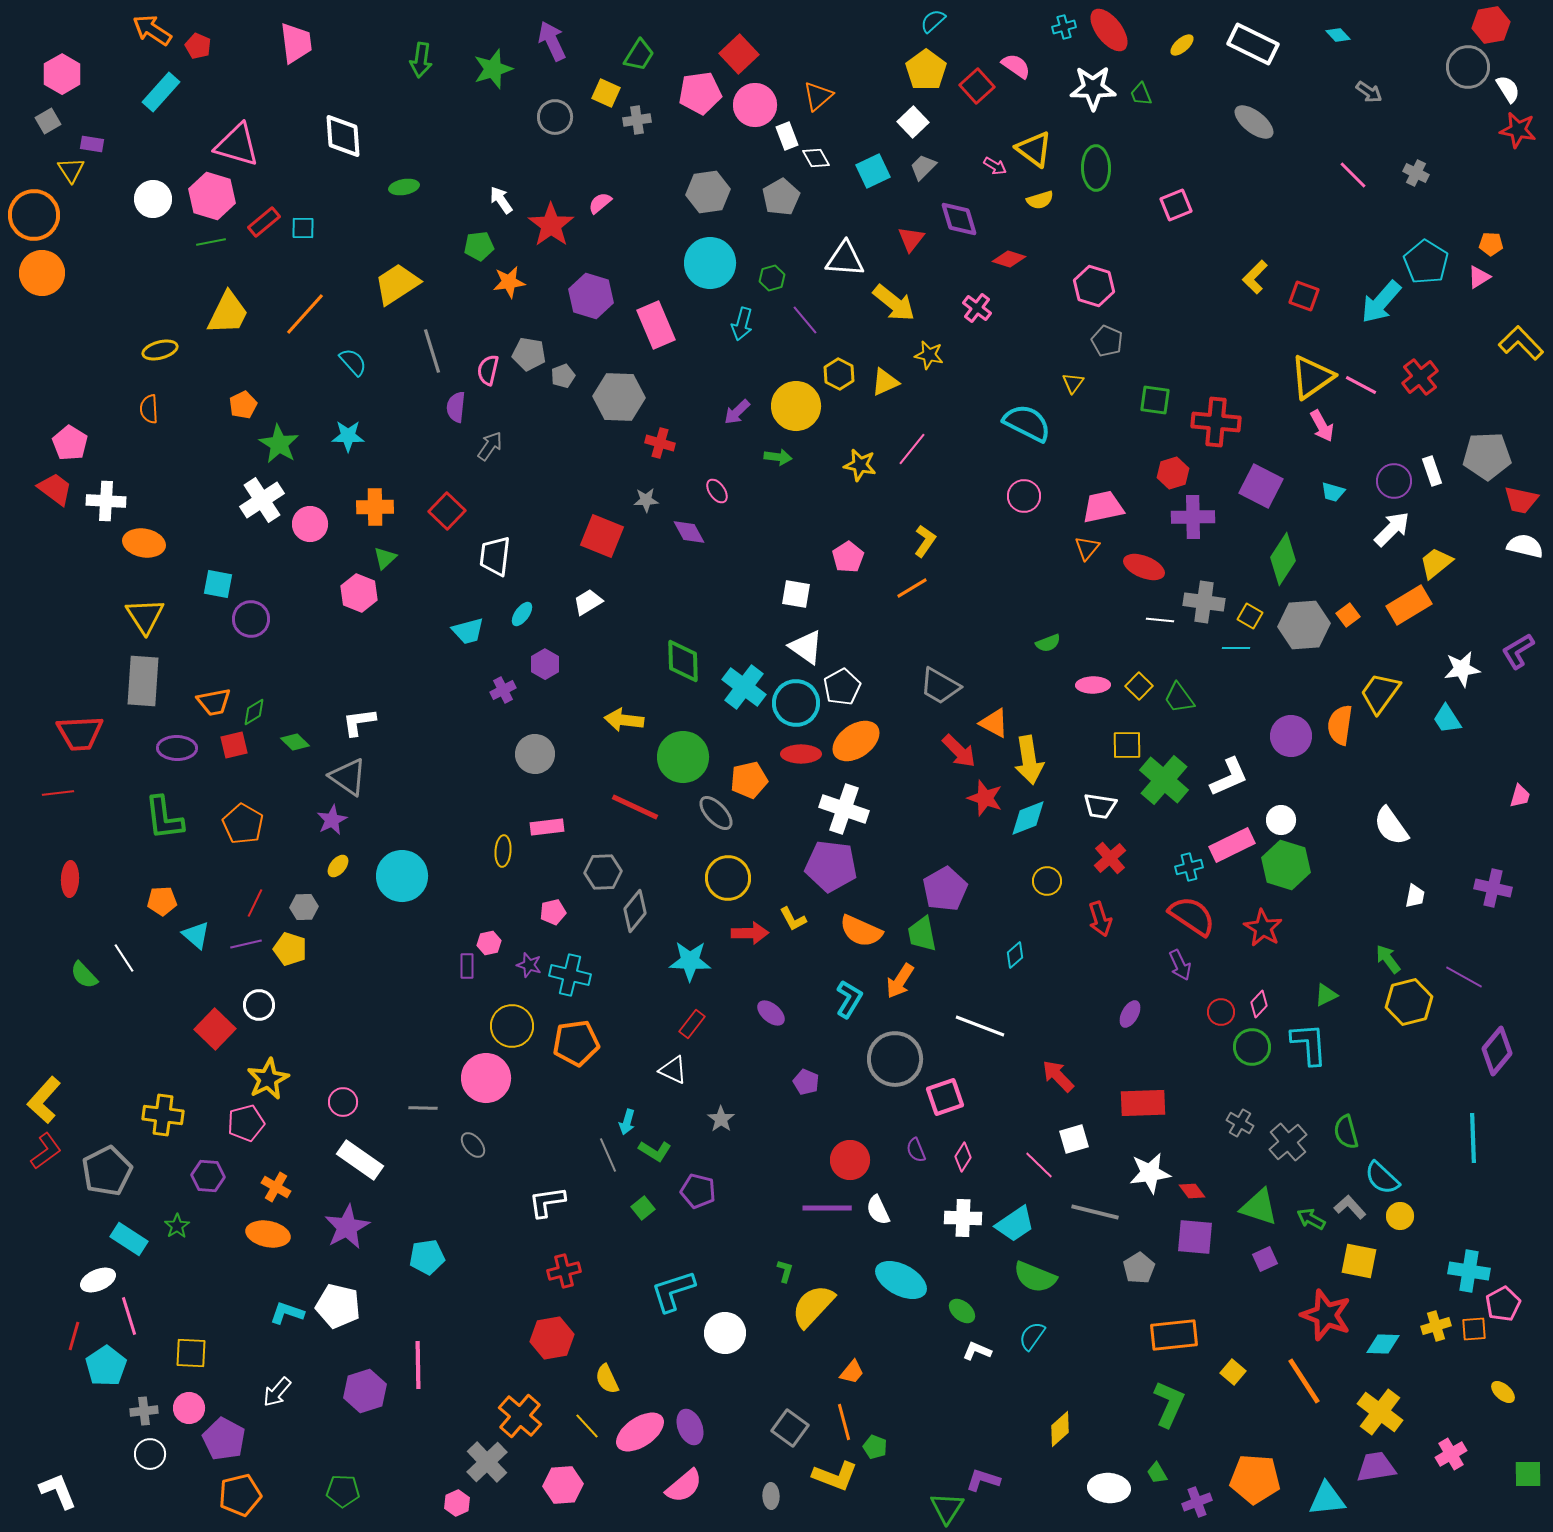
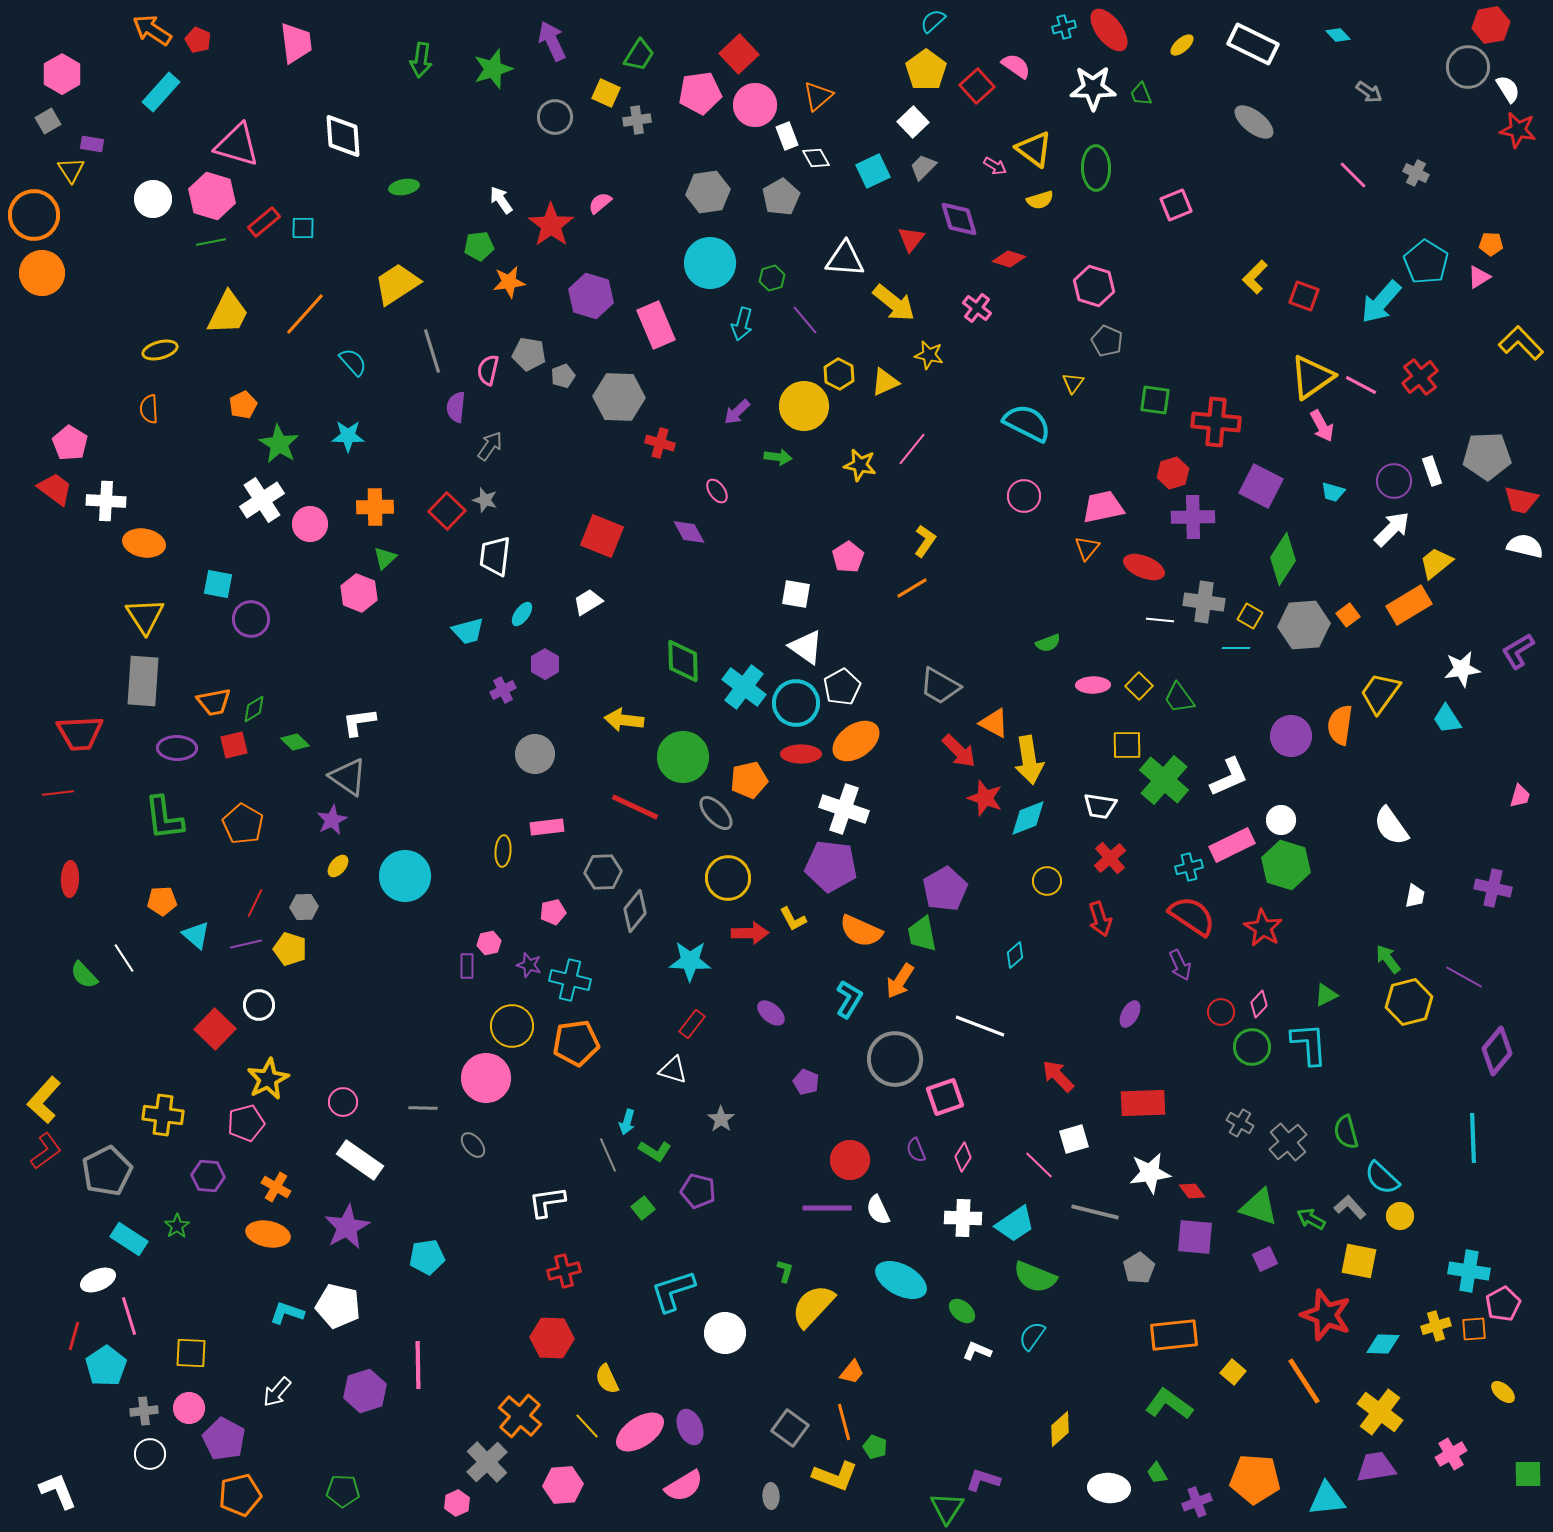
red pentagon at (198, 46): moved 6 px up
yellow circle at (796, 406): moved 8 px right
gray star at (646, 500): moved 161 px left; rotated 20 degrees clockwise
green diamond at (254, 712): moved 3 px up
cyan circle at (402, 876): moved 3 px right
cyan cross at (570, 975): moved 5 px down
white triangle at (673, 1070): rotated 8 degrees counterclockwise
red hexagon at (552, 1338): rotated 12 degrees clockwise
green L-shape at (1169, 1404): rotated 78 degrees counterclockwise
pink semicircle at (684, 1486): rotated 9 degrees clockwise
